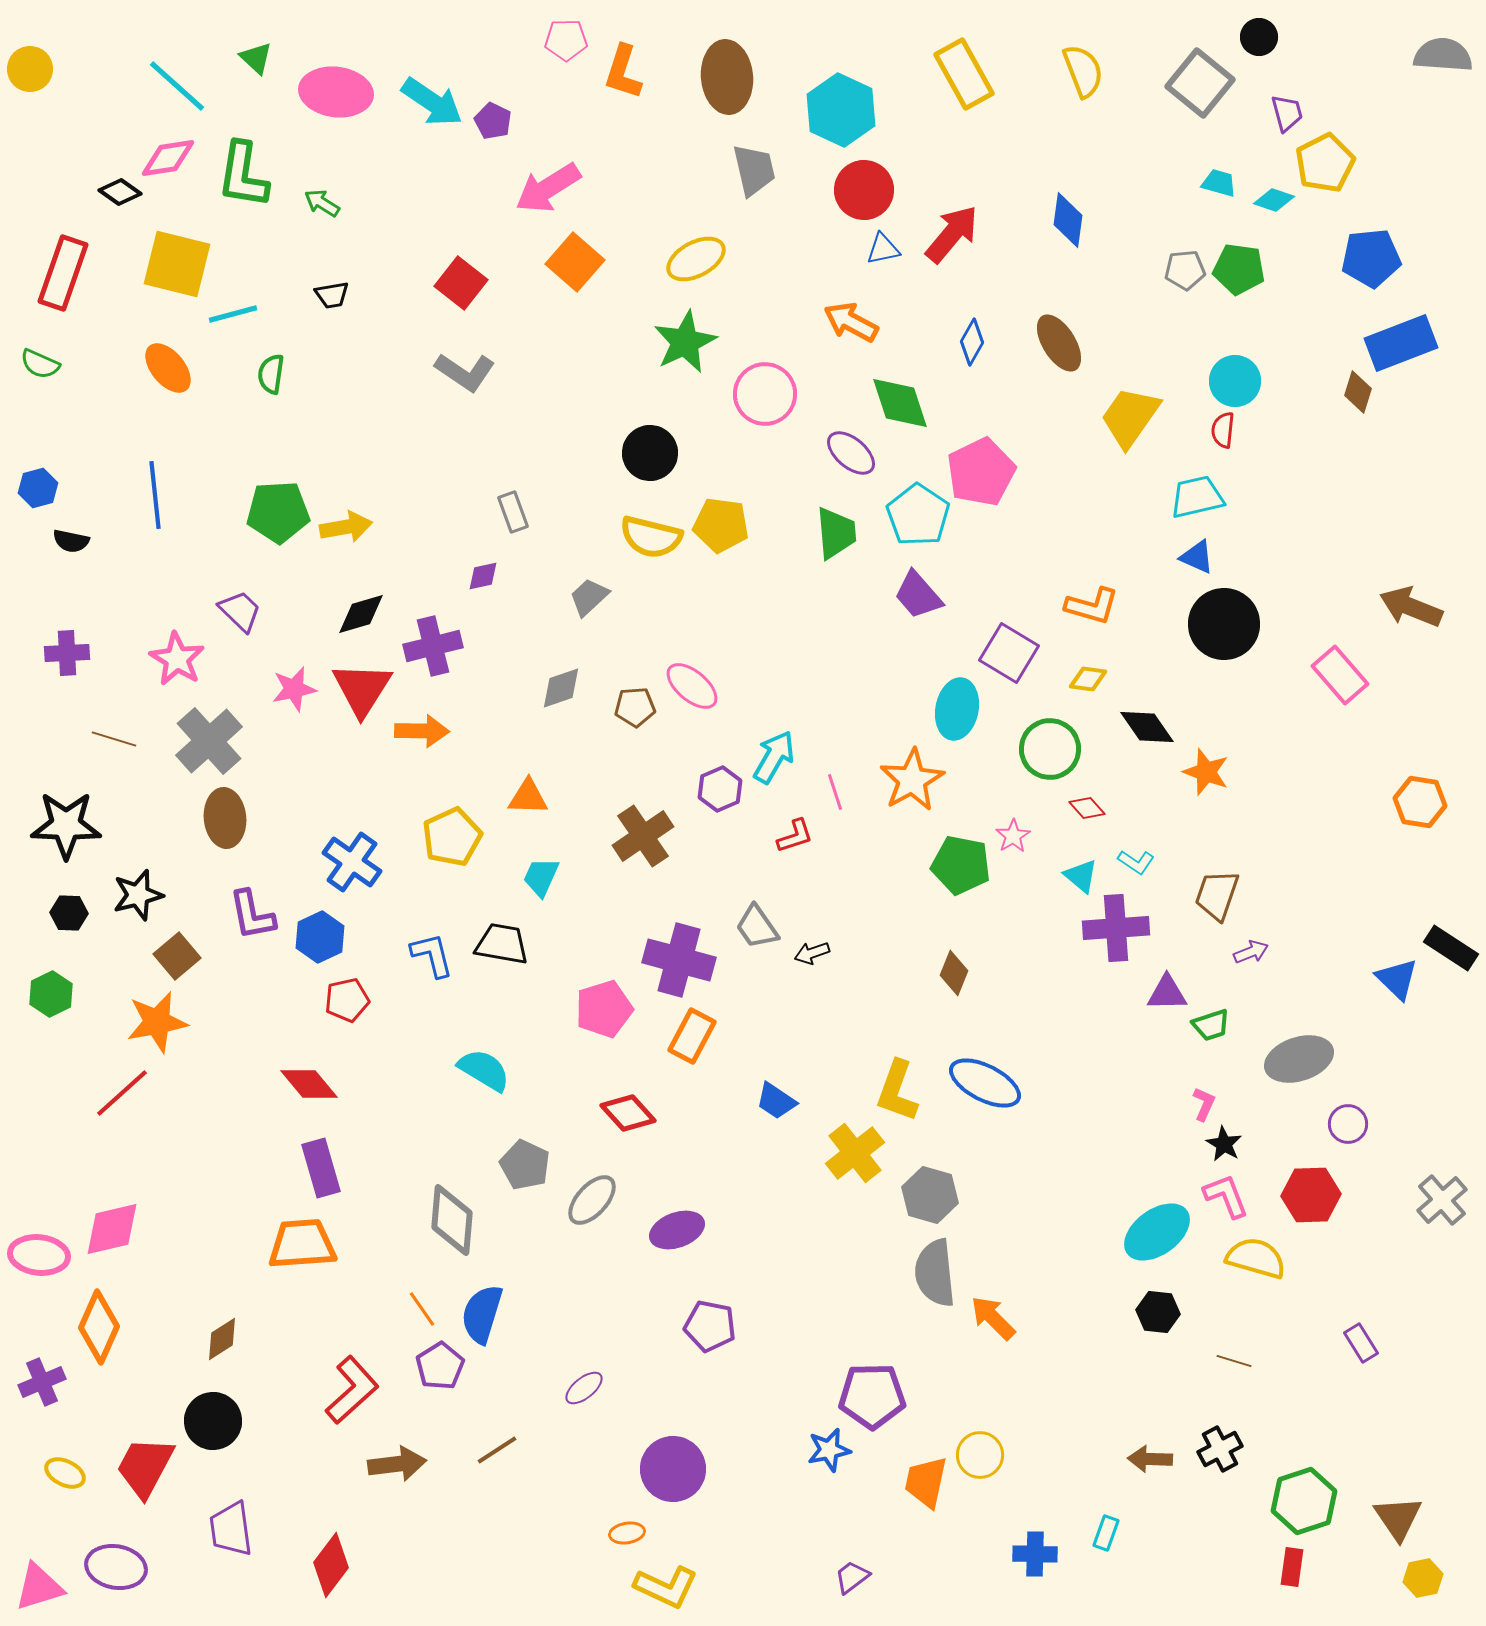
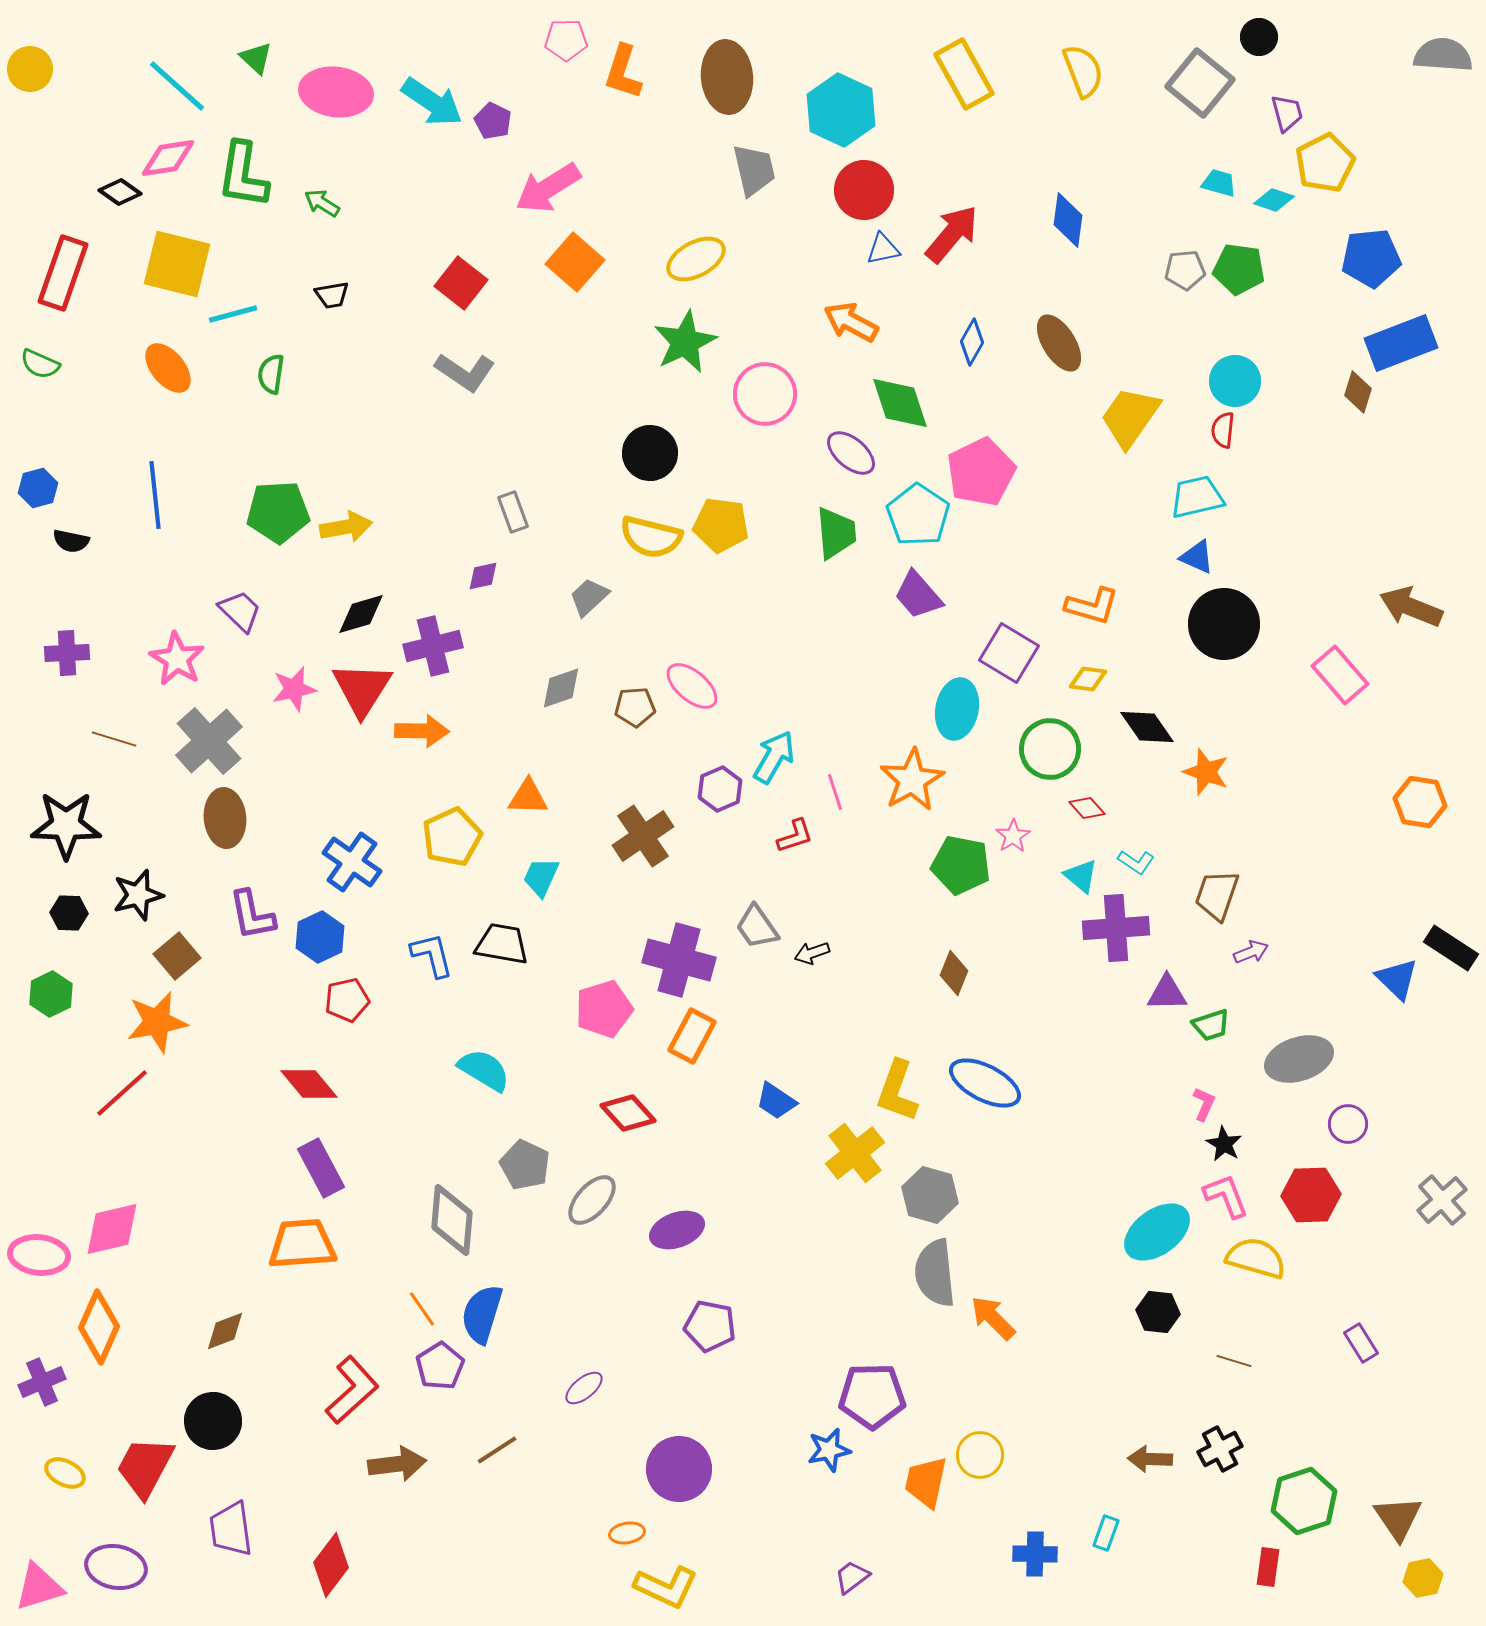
purple rectangle at (321, 1168): rotated 12 degrees counterclockwise
brown diamond at (222, 1339): moved 3 px right, 8 px up; rotated 12 degrees clockwise
purple circle at (673, 1469): moved 6 px right
red rectangle at (1292, 1567): moved 24 px left
